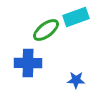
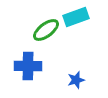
blue cross: moved 3 px down
blue star: rotated 18 degrees counterclockwise
